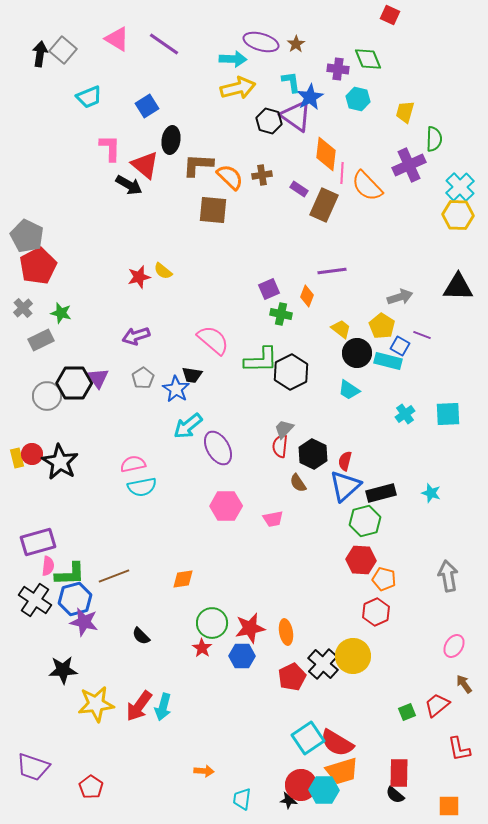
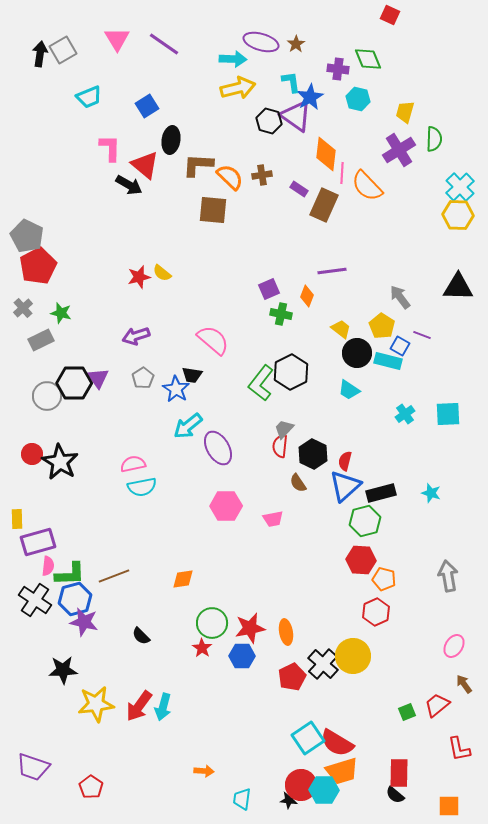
pink triangle at (117, 39): rotated 28 degrees clockwise
gray square at (63, 50): rotated 20 degrees clockwise
purple cross at (409, 165): moved 10 px left, 15 px up; rotated 8 degrees counterclockwise
yellow semicircle at (163, 271): moved 1 px left, 2 px down
gray arrow at (400, 297): rotated 110 degrees counterclockwise
green L-shape at (261, 360): moved 23 px down; rotated 129 degrees clockwise
yellow rectangle at (17, 458): moved 61 px down; rotated 12 degrees clockwise
